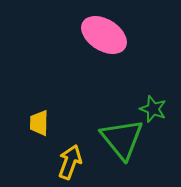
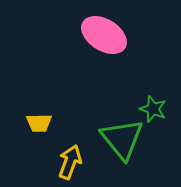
yellow trapezoid: rotated 92 degrees counterclockwise
